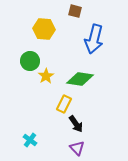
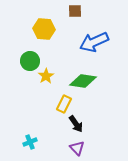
brown square: rotated 16 degrees counterclockwise
blue arrow: moved 3 px down; rotated 52 degrees clockwise
green diamond: moved 3 px right, 2 px down
cyan cross: moved 2 px down; rotated 32 degrees clockwise
